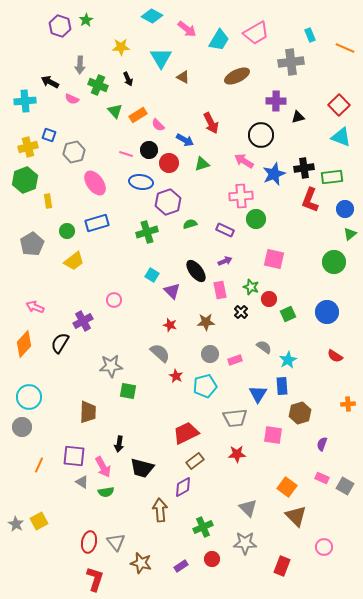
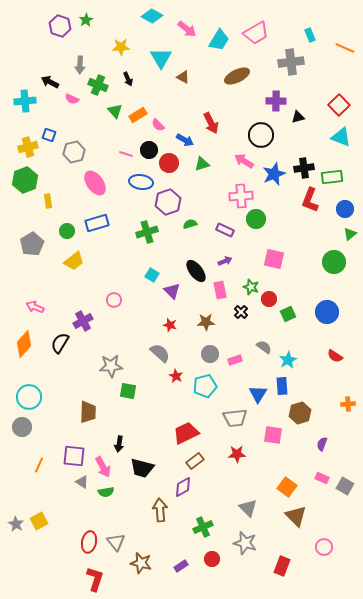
gray star at (245, 543): rotated 15 degrees clockwise
